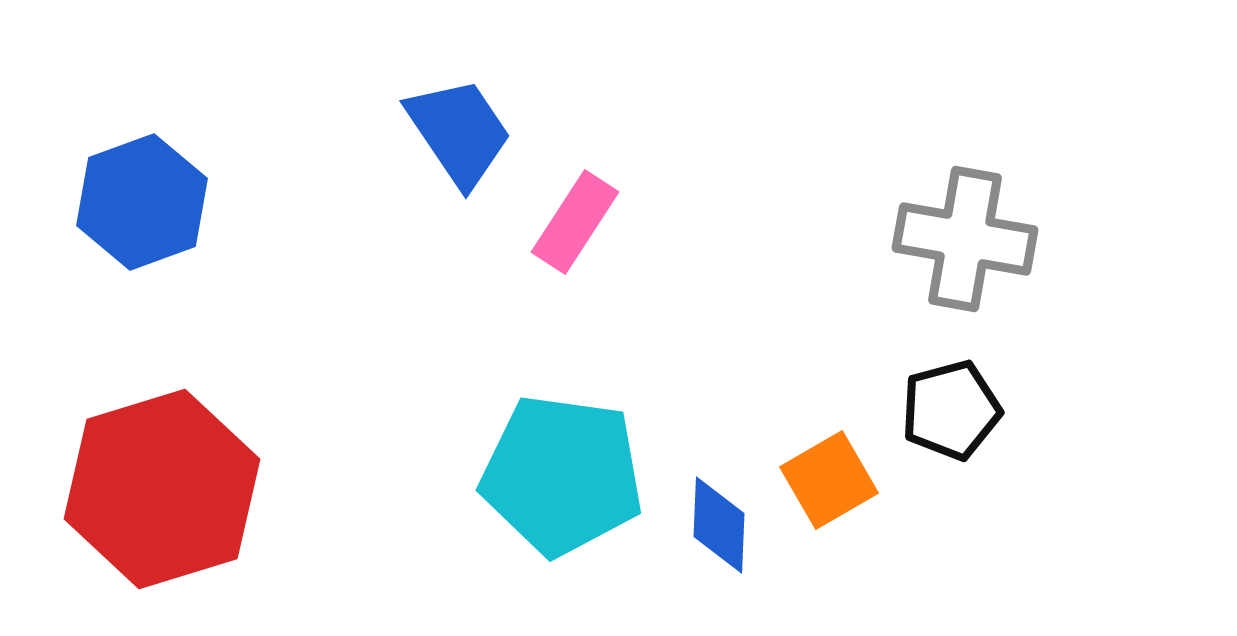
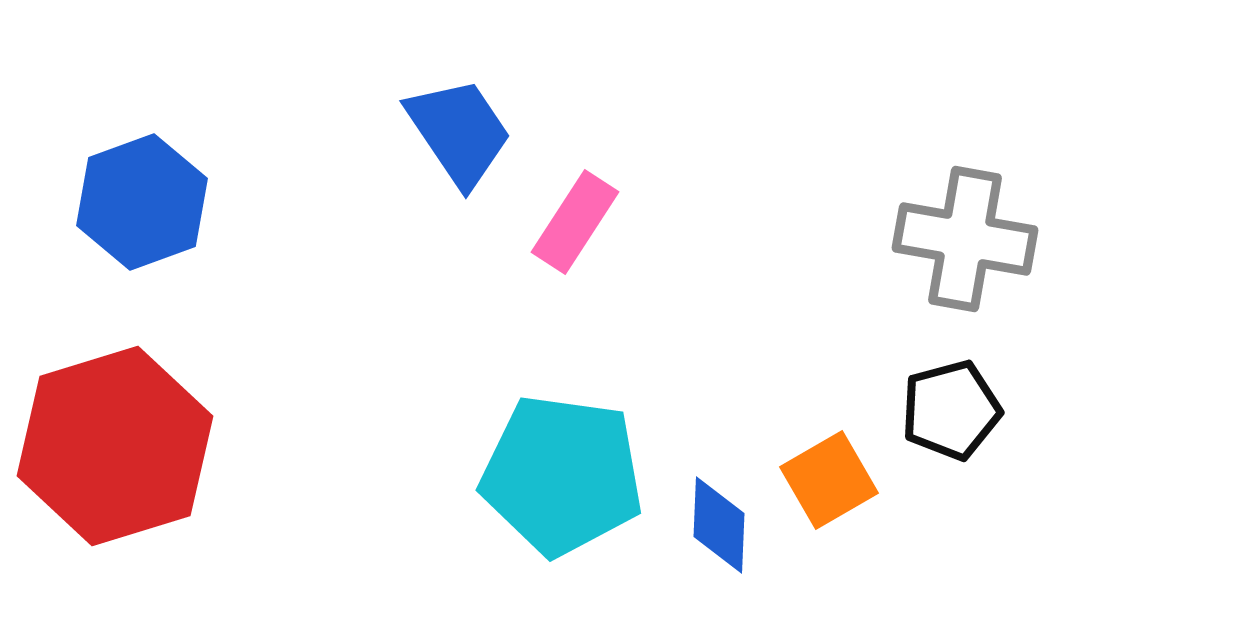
red hexagon: moved 47 px left, 43 px up
